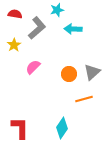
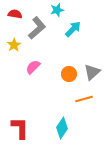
cyan arrow: rotated 132 degrees clockwise
